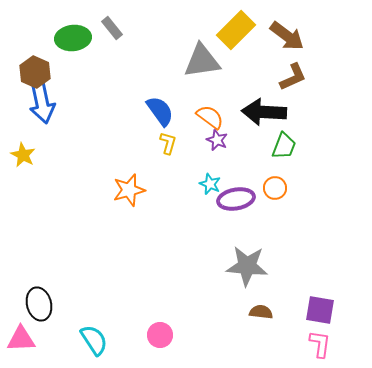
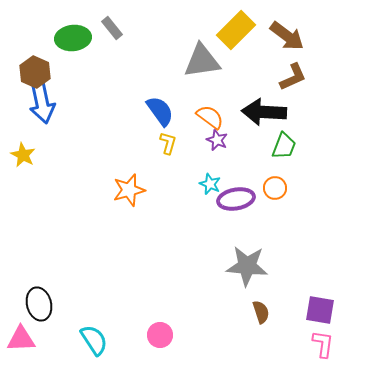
brown semicircle: rotated 65 degrees clockwise
pink L-shape: moved 3 px right
